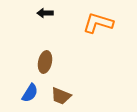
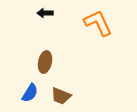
orange L-shape: rotated 48 degrees clockwise
